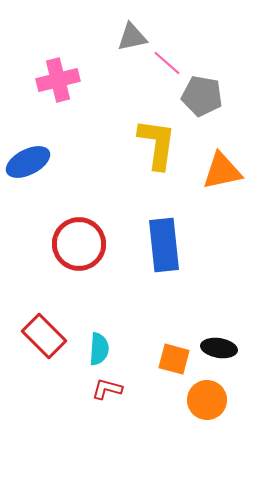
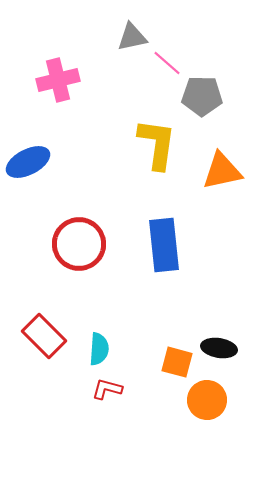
gray pentagon: rotated 9 degrees counterclockwise
orange square: moved 3 px right, 3 px down
